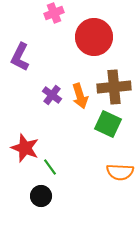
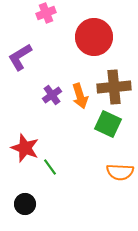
pink cross: moved 8 px left
purple L-shape: rotated 32 degrees clockwise
purple cross: rotated 18 degrees clockwise
black circle: moved 16 px left, 8 px down
